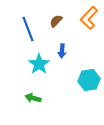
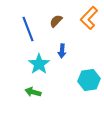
green arrow: moved 6 px up
